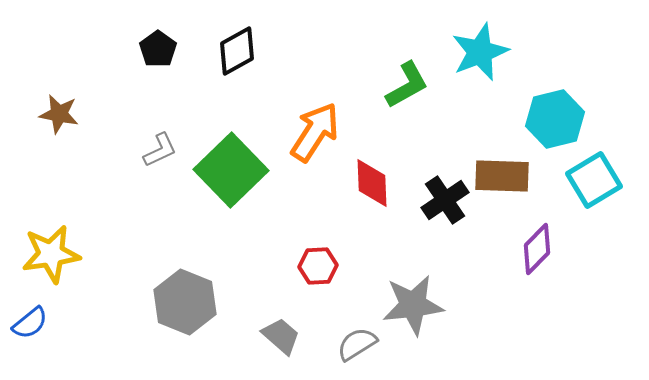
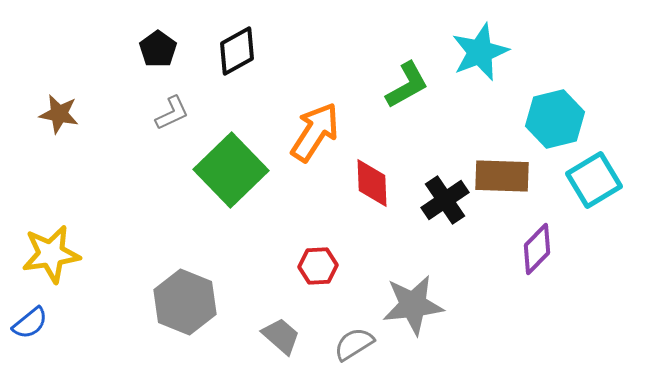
gray L-shape: moved 12 px right, 37 px up
gray semicircle: moved 3 px left
